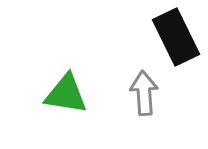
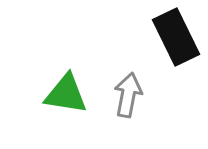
gray arrow: moved 16 px left, 2 px down; rotated 15 degrees clockwise
